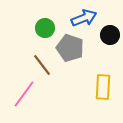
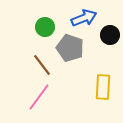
green circle: moved 1 px up
pink line: moved 15 px right, 3 px down
